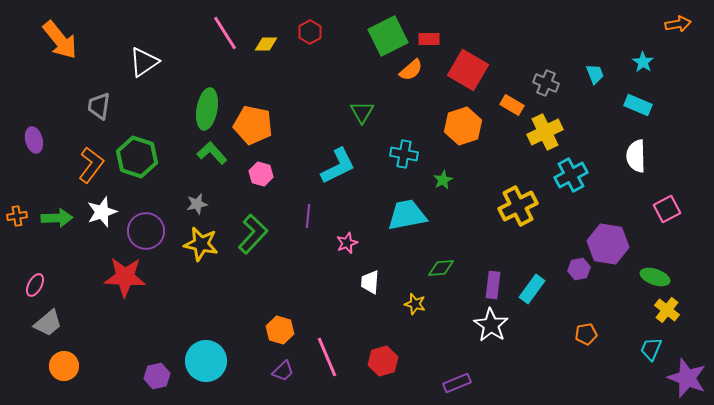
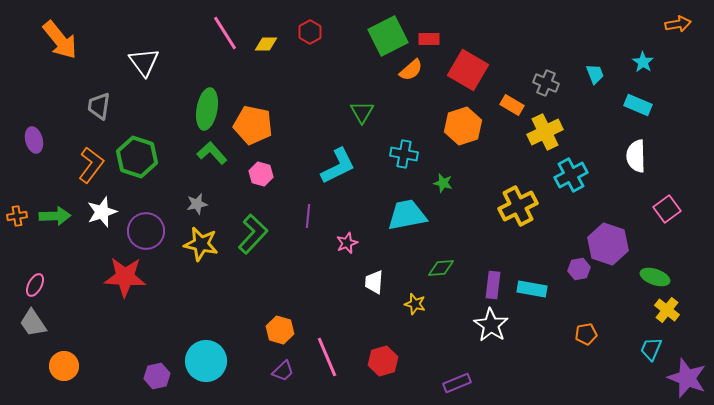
white triangle at (144, 62): rotated 32 degrees counterclockwise
green star at (443, 180): moved 3 px down; rotated 30 degrees counterclockwise
pink square at (667, 209): rotated 8 degrees counterclockwise
green arrow at (57, 218): moved 2 px left, 2 px up
purple hexagon at (608, 244): rotated 9 degrees clockwise
white trapezoid at (370, 282): moved 4 px right
cyan rectangle at (532, 289): rotated 64 degrees clockwise
gray trapezoid at (48, 323): moved 15 px left; rotated 96 degrees clockwise
